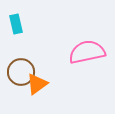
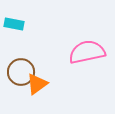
cyan rectangle: moved 2 px left; rotated 66 degrees counterclockwise
